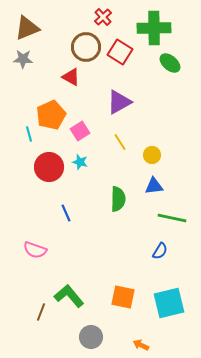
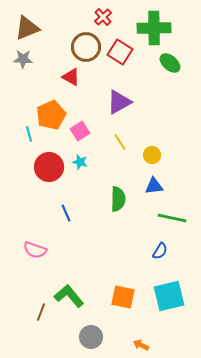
cyan square: moved 7 px up
